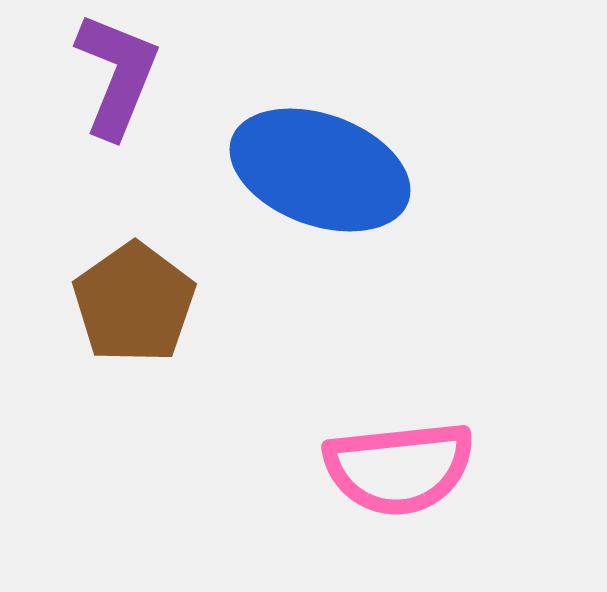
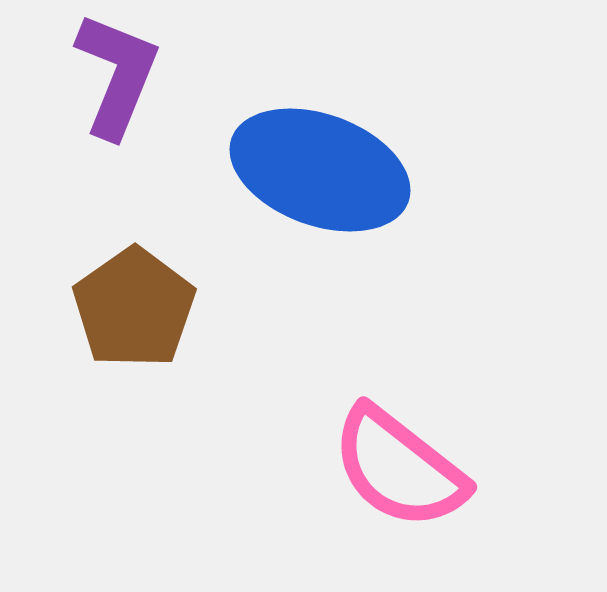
brown pentagon: moved 5 px down
pink semicircle: rotated 44 degrees clockwise
